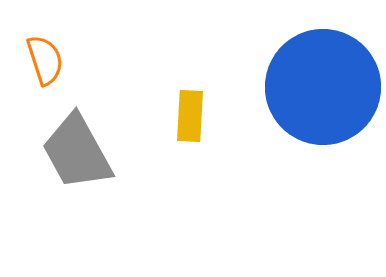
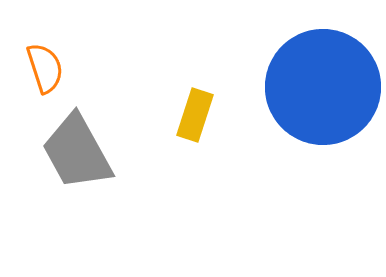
orange semicircle: moved 8 px down
yellow rectangle: moved 5 px right, 1 px up; rotated 15 degrees clockwise
